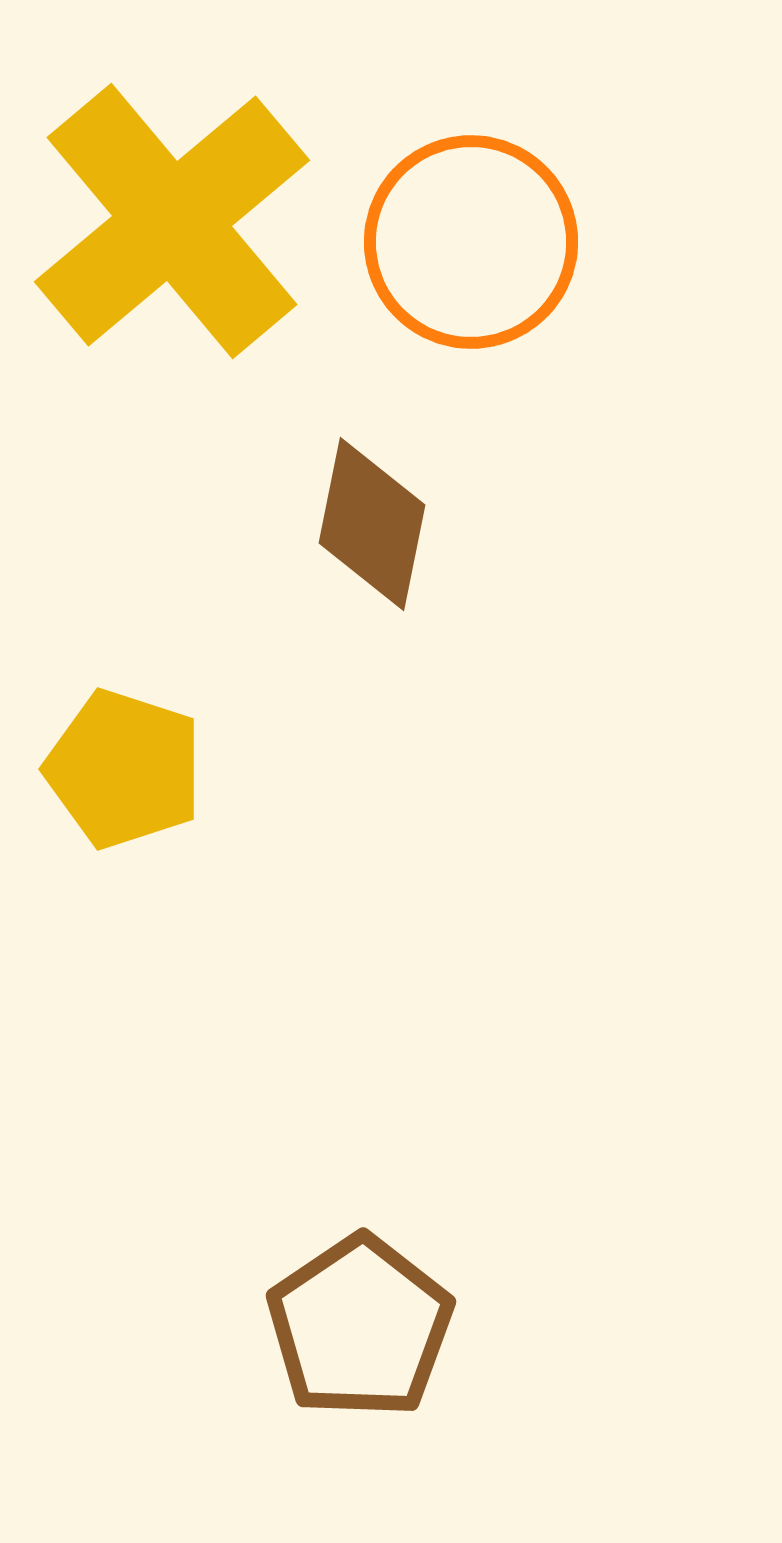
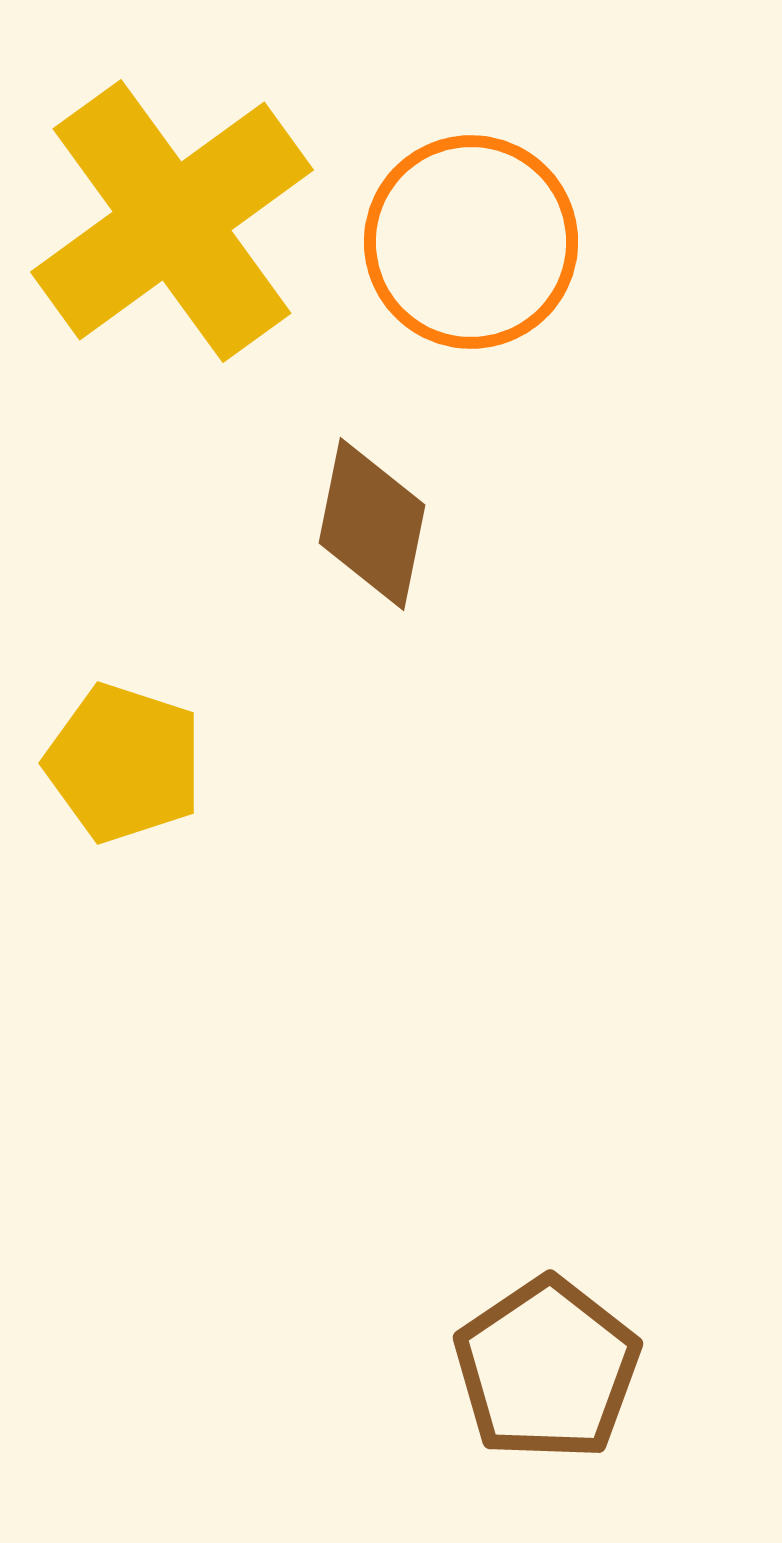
yellow cross: rotated 4 degrees clockwise
yellow pentagon: moved 6 px up
brown pentagon: moved 187 px right, 42 px down
